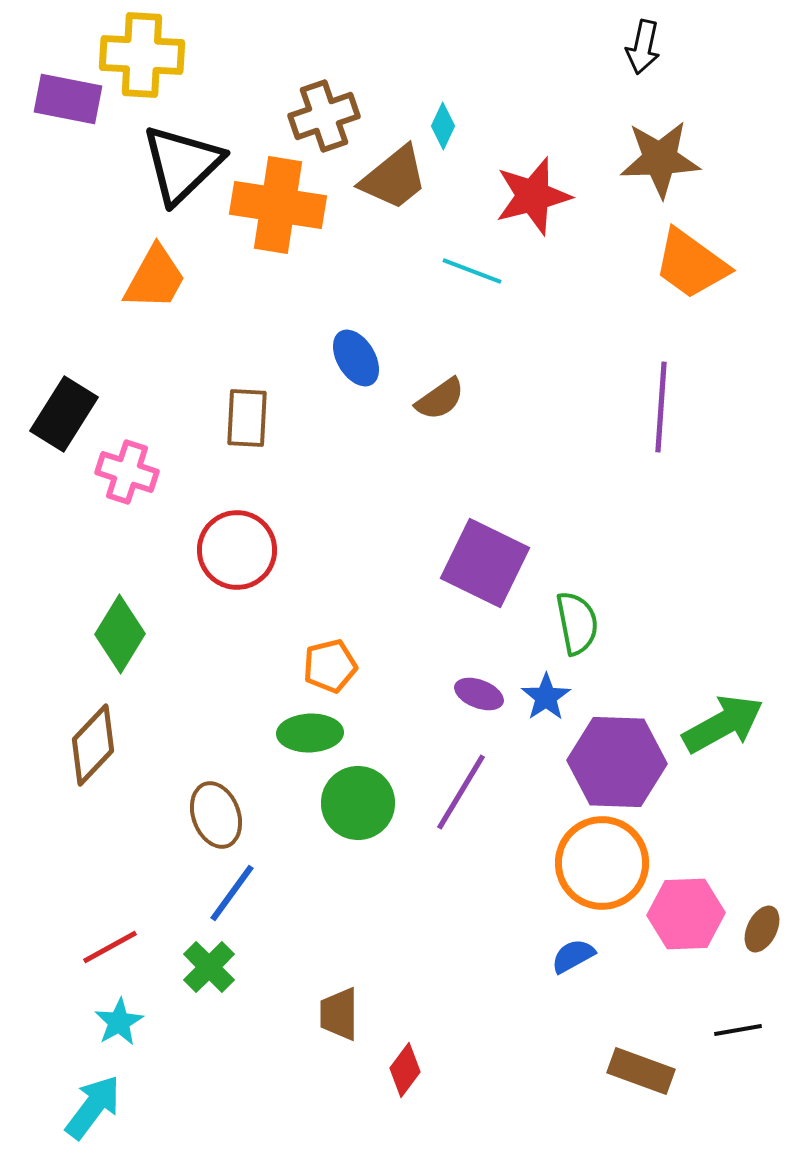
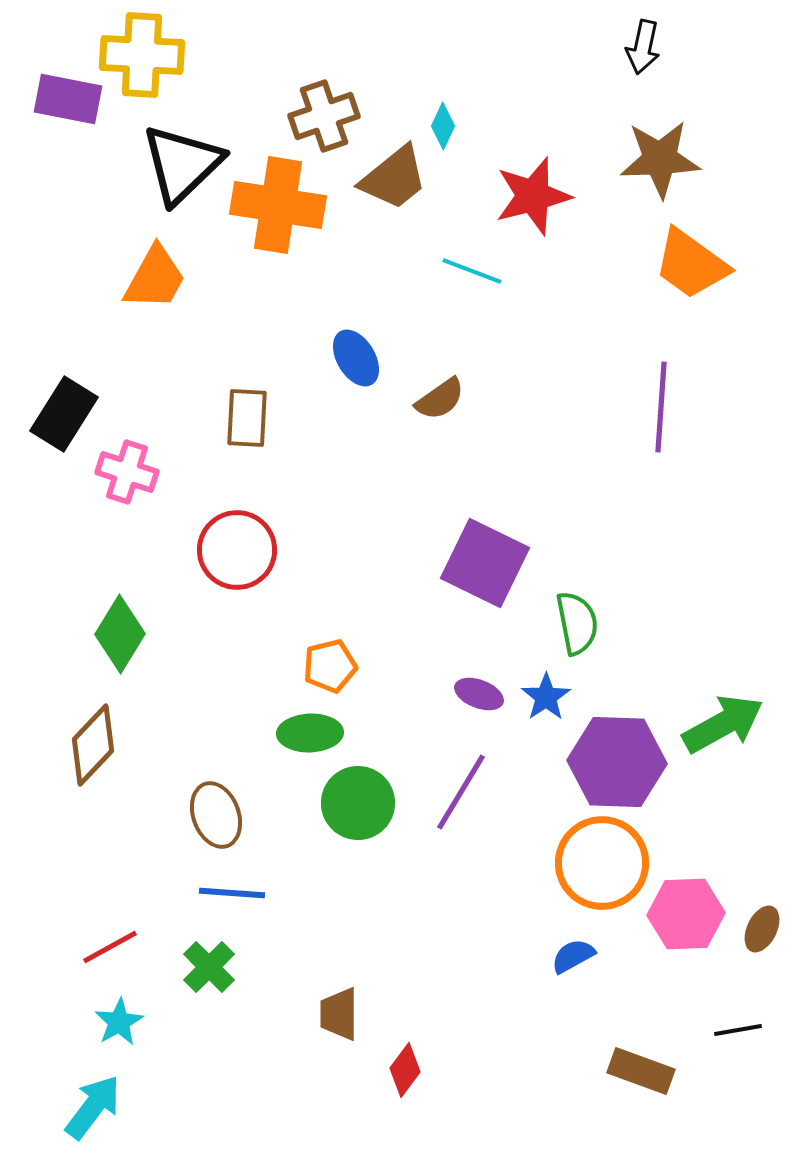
blue line at (232, 893): rotated 58 degrees clockwise
